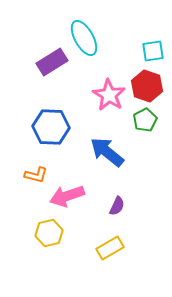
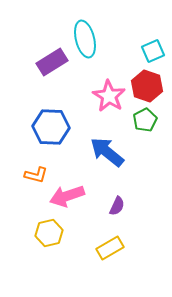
cyan ellipse: moved 1 px right, 1 px down; rotated 15 degrees clockwise
cyan square: rotated 15 degrees counterclockwise
pink star: moved 1 px down
